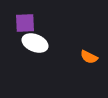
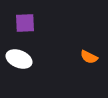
white ellipse: moved 16 px left, 16 px down
